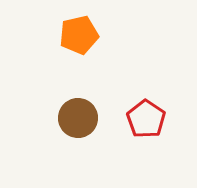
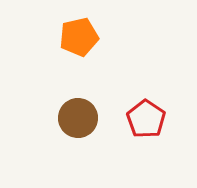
orange pentagon: moved 2 px down
